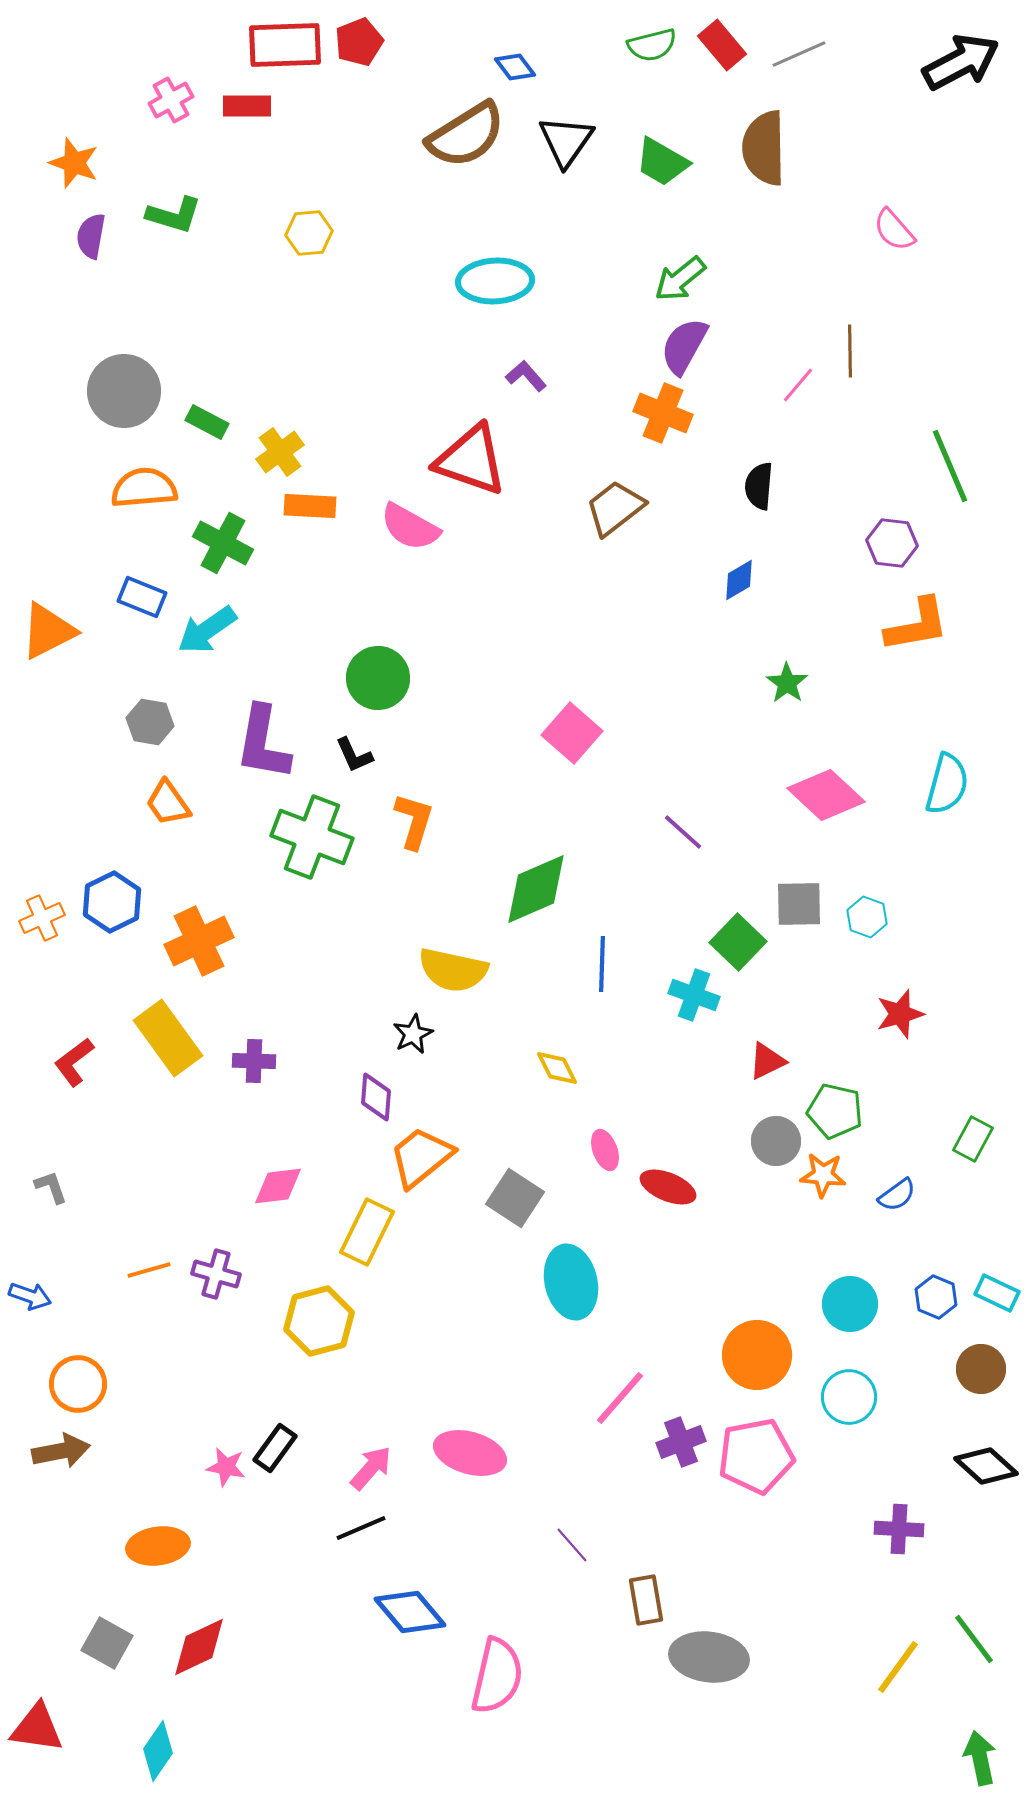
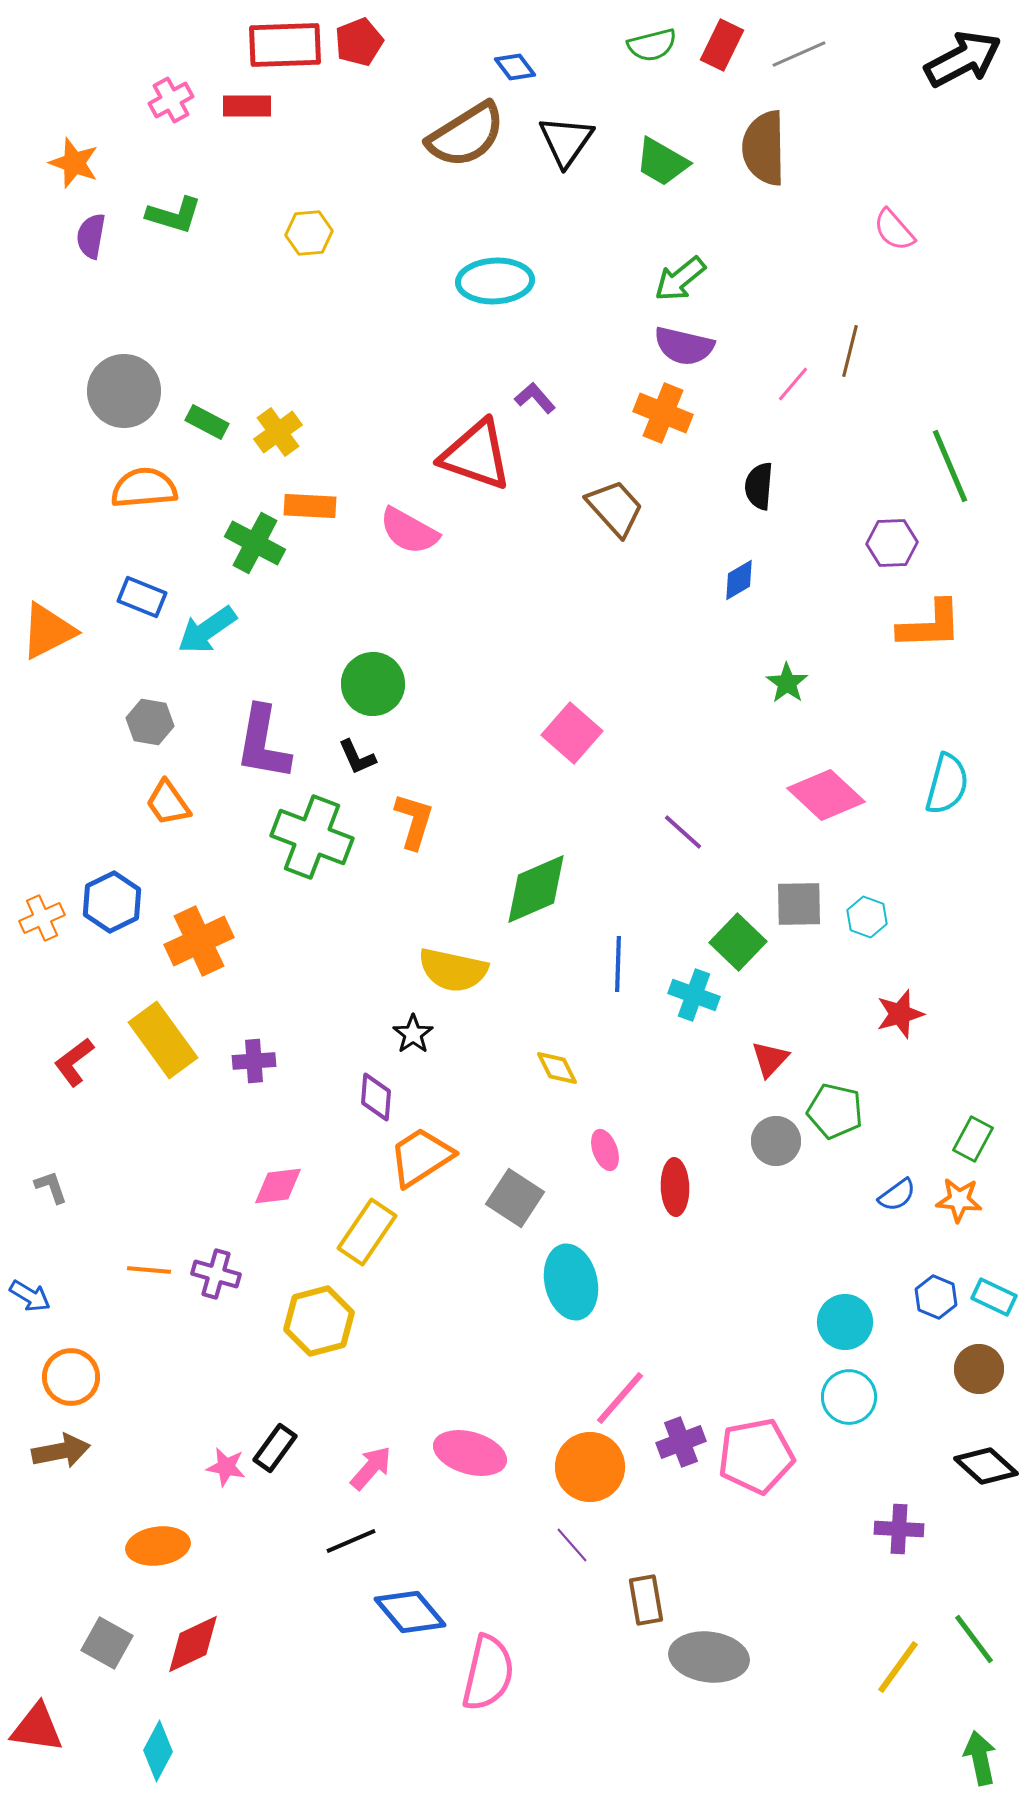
red rectangle at (722, 45): rotated 66 degrees clockwise
black arrow at (961, 62): moved 2 px right, 3 px up
purple semicircle at (684, 346): rotated 106 degrees counterclockwise
brown line at (850, 351): rotated 15 degrees clockwise
purple L-shape at (526, 376): moved 9 px right, 22 px down
pink line at (798, 385): moved 5 px left, 1 px up
yellow cross at (280, 452): moved 2 px left, 20 px up
red triangle at (471, 460): moved 5 px right, 5 px up
brown trapezoid at (615, 508): rotated 86 degrees clockwise
pink semicircle at (410, 527): moved 1 px left, 4 px down
green cross at (223, 543): moved 32 px right
purple hexagon at (892, 543): rotated 9 degrees counterclockwise
orange L-shape at (917, 625): moved 13 px right; rotated 8 degrees clockwise
green circle at (378, 678): moved 5 px left, 6 px down
black L-shape at (354, 755): moved 3 px right, 2 px down
blue line at (602, 964): moved 16 px right
black star at (413, 1034): rotated 9 degrees counterclockwise
yellow rectangle at (168, 1038): moved 5 px left, 2 px down
purple cross at (254, 1061): rotated 6 degrees counterclockwise
red triangle at (767, 1061): moved 3 px right, 2 px up; rotated 21 degrees counterclockwise
orange trapezoid at (421, 1157): rotated 6 degrees clockwise
orange star at (823, 1175): moved 136 px right, 25 px down
red ellipse at (668, 1187): moved 7 px right; rotated 66 degrees clockwise
yellow rectangle at (367, 1232): rotated 8 degrees clockwise
orange line at (149, 1270): rotated 21 degrees clockwise
cyan rectangle at (997, 1293): moved 3 px left, 4 px down
blue arrow at (30, 1296): rotated 12 degrees clockwise
cyan circle at (850, 1304): moved 5 px left, 18 px down
orange circle at (757, 1355): moved 167 px left, 112 px down
brown circle at (981, 1369): moved 2 px left
orange circle at (78, 1384): moved 7 px left, 7 px up
black line at (361, 1528): moved 10 px left, 13 px down
red diamond at (199, 1647): moved 6 px left, 3 px up
pink semicircle at (497, 1676): moved 9 px left, 3 px up
cyan diamond at (158, 1751): rotated 6 degrees counterclockwise
